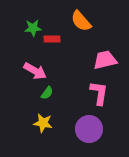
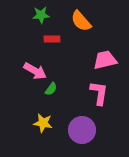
green star: moved 8 px right, 13 px up
green semicircle: moved 4 px right, 4 px up
purple circle: moved 7 px left, 1 px down
